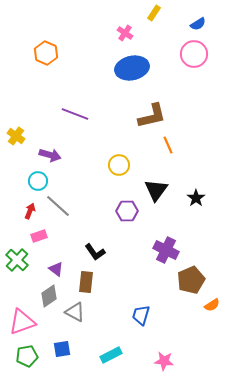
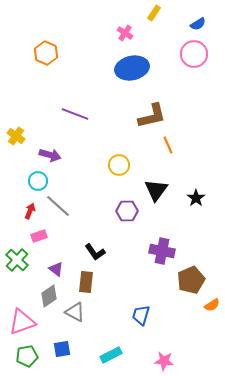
purple cross: moved 4 px left, 1 px down; rotated 15 degrees counterclockwise
